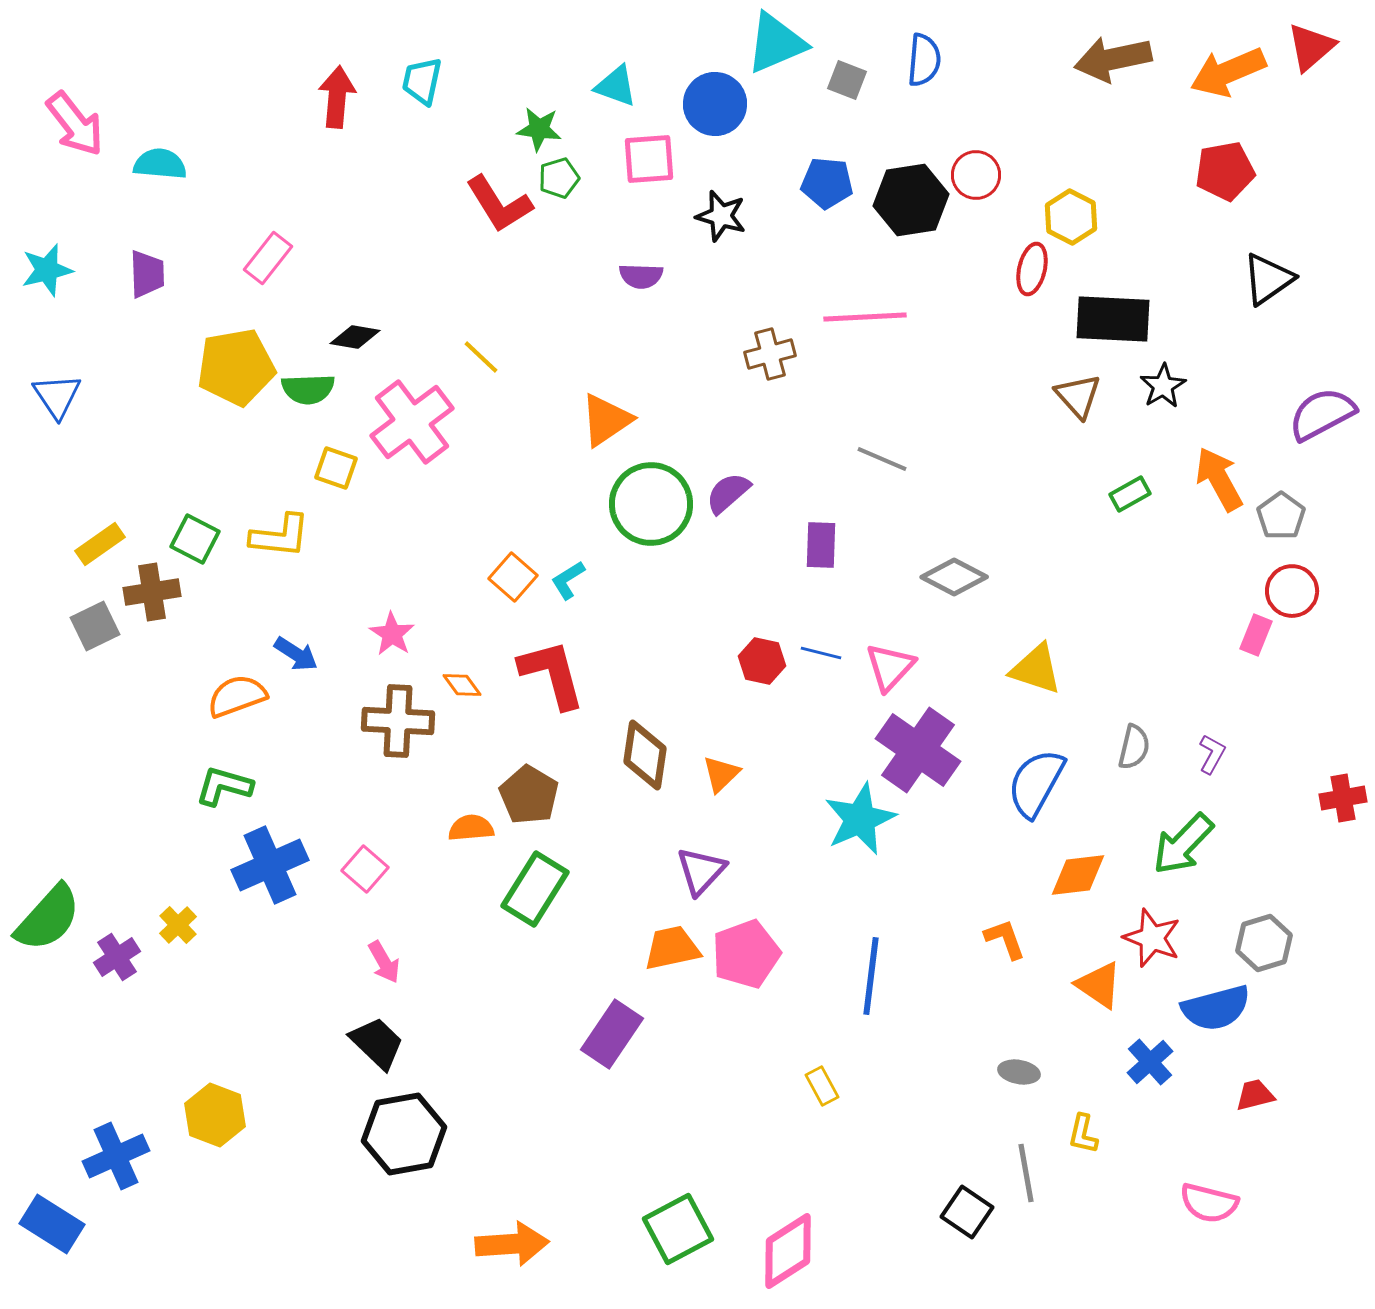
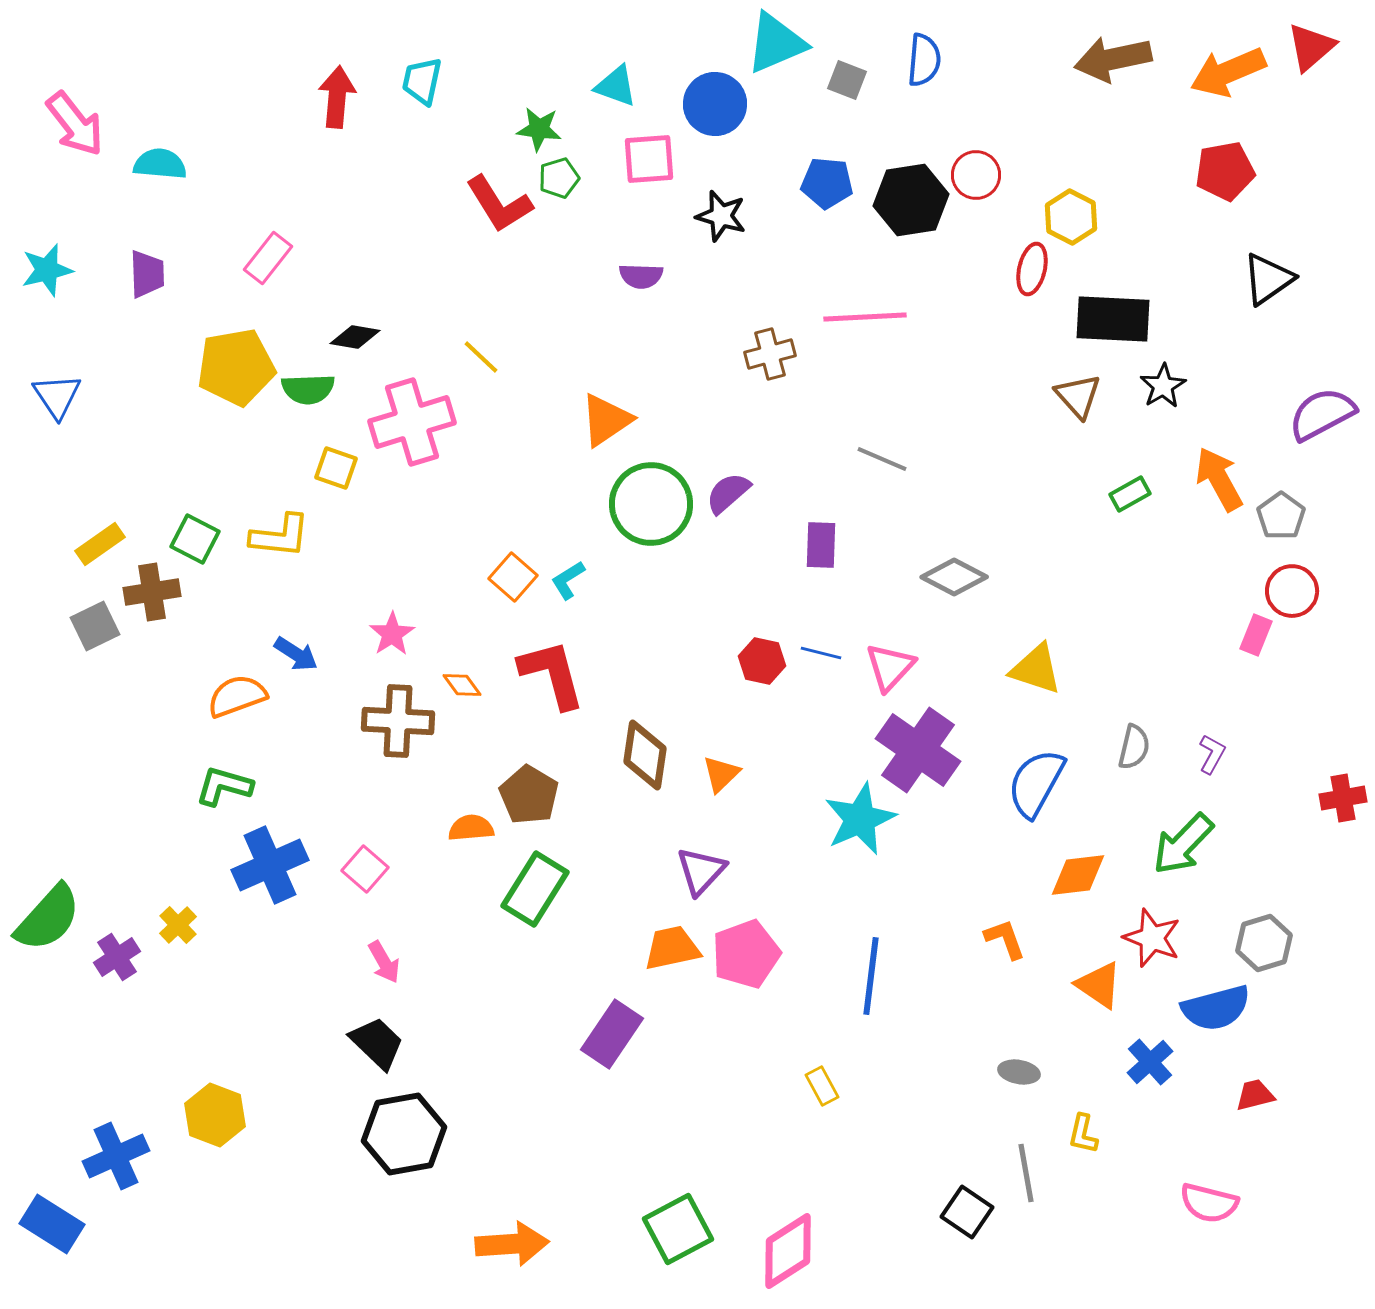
pink cross at (412, 422): rotated 20 degrees clockwise
pink star at (392, 634): rotated 6 degrees clockwise
